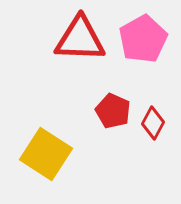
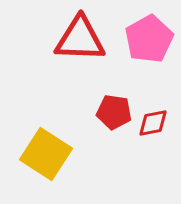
pink pentagon: moved 6 px right
red pentagon: moved 1 px right, 1 px down; rotated 16 degrees counterclockwise
red diamond: rotated 52 degrees clockwise
